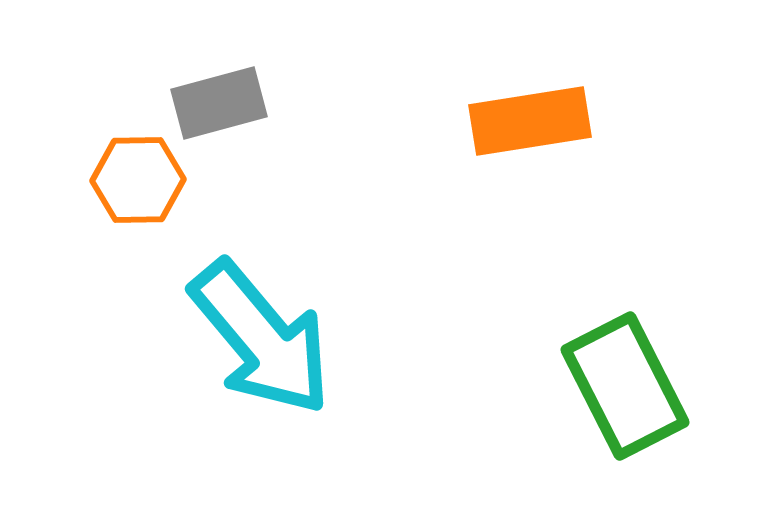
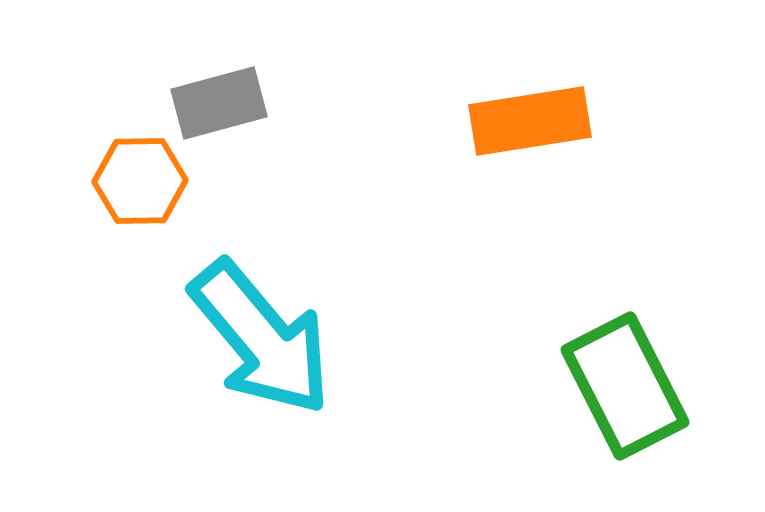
orange hexagon: moved 2 px right, 1 px down
